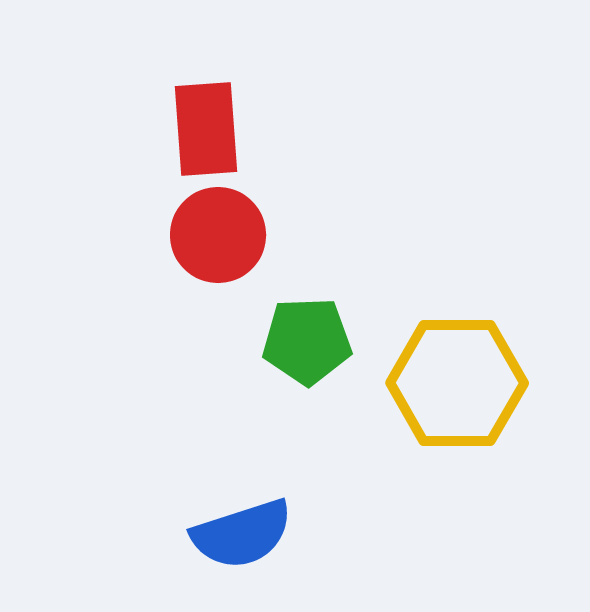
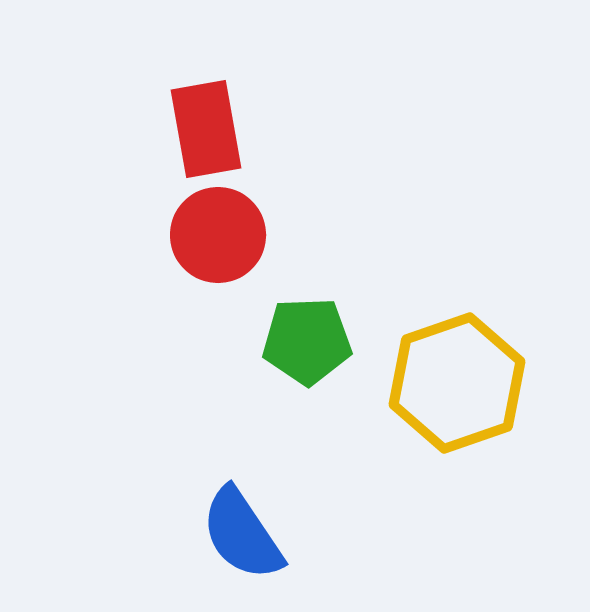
red rectangle: rotated 6 degrees counterclockwise
yellow hexagon: rotated 19 degrees counterclockwise
blue semicircle: rotated 74 degrees clockwise
